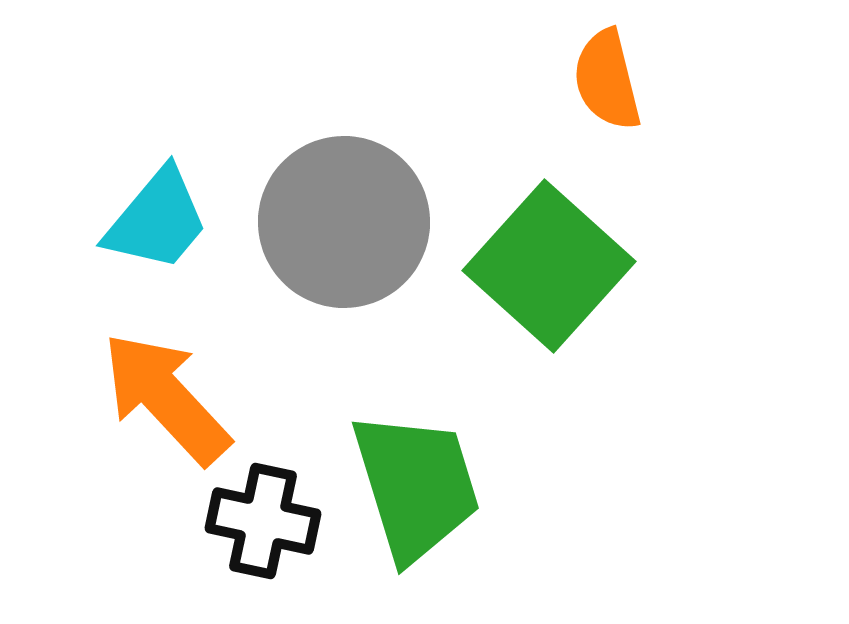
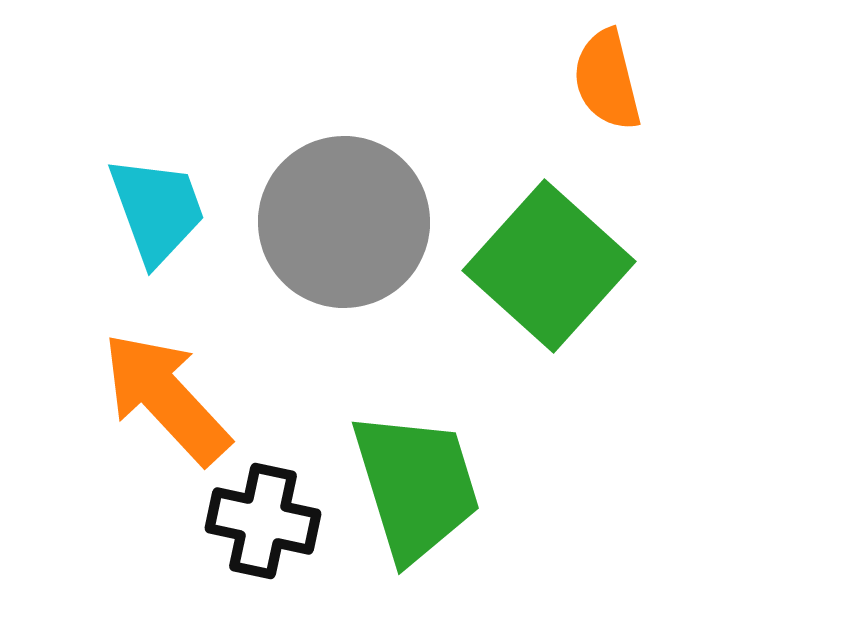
cyan trapezoid: moved 10 px up; rotated 60 degrees counterclockwise
